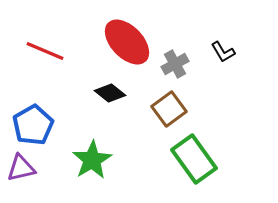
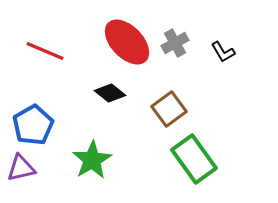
gray cross: moved 21 px up
